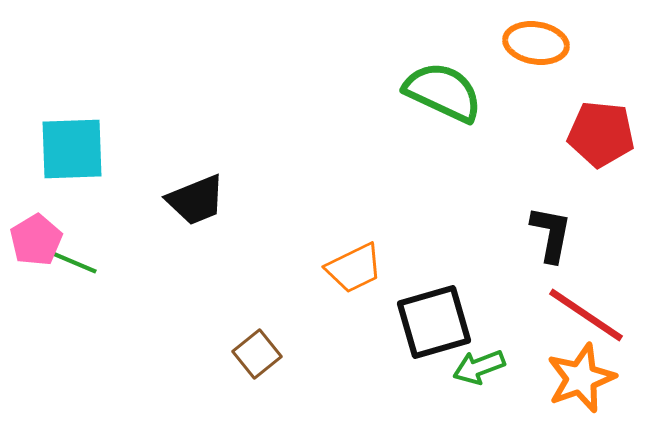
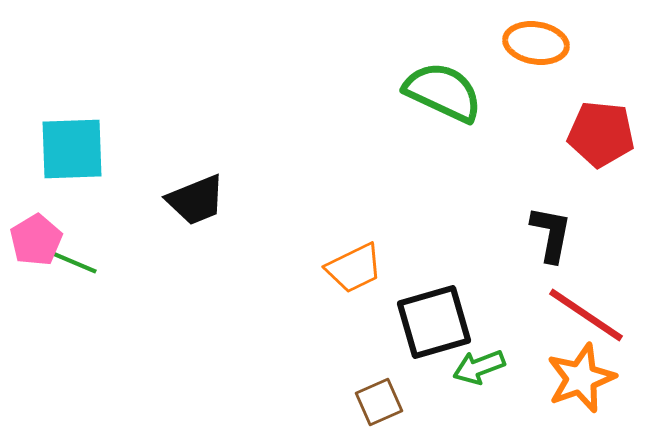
brown square: moved 122 px right, 48 px down; rotated 15 degrees clockwise
